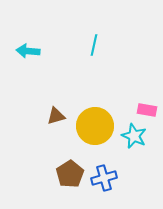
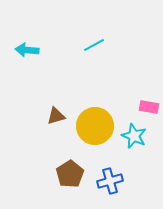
cyan line: rotated 50 degrees clockwise
cyan arrow: moved 1 px left, 1 px up
pink rectangle: moved 2 px right, 3 px up
blue cross: moved 6 px right, 3 px down
